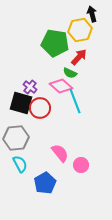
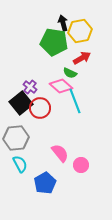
black arrow: moved 29 px left, 9 px down
yellow hexagon: moved 1 px down
green pentagon: moved 1 px left, 1 px up
red arrow: moved 3 px right, 1 px down; rotated 18 degrees clockwise
black square: rotated 35 degrees clockwise
